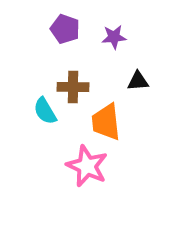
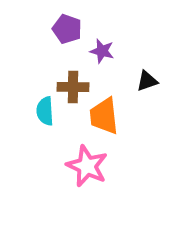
purple pentagon: moved 2 px right
purple star: moved 12 px left, 14 px down; rotated 20 degrees clockwise
black triangle: moved 9 px right; rotated 15 degrees counterclockwise
cyan semicircle: rotated 28 degrees clockwise
orange trapezoid: moved 2 px left, 6 px up
